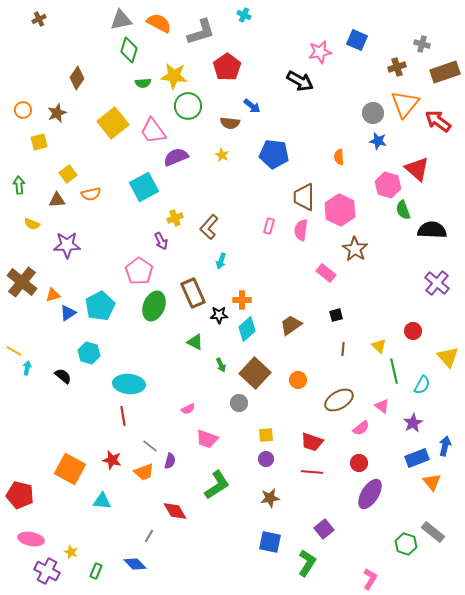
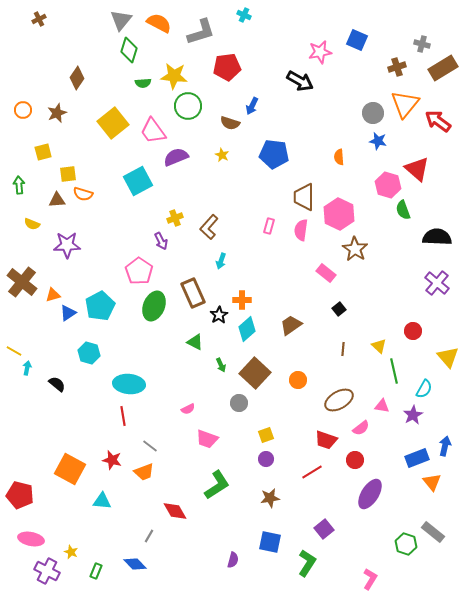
gray triangle at (121, 20): rotated 40 degrees counterclockwise
red pentagon at (227, 67): rotated 28 degrees clockwise
brown rectangle at (445, 72): moved 2 px left, 4 px up; rotated 12 degrees counterclockwise
blue arrow at (252, 106): rotated 78 degrees clockwise
brown semicircle at (230, 123): rotated 12 degrees clockwise
yellow square at (39, 142): moved 4 px right, 10 px down
yellow square at (68, 174): rotated 30 degrees clockwise
cyan square at (144, 187): moved 6 px left, 6 px up
orange semicircle at (91, 194): moved 8 px left; rotated 30 degrees clockwise
pink hexagon at (340, 210): moved 1 px left, 4 px down
black semicircle at (432, 230): moved 5 px right, 7 px down
black star at (219, 315): rotated 30 degrees counterclockwise
black square at (336, 315): moved 3 px right, 6 px up; rotated 24 degrees counterclockwise
black semicircle at (63, 376): moved 6 px left, 8 px down
cyan semicircle at (422, 385): moved 2 px right, 4 px down
pink triangle at (382, 406): rotated 28 degrees counterclockwise
purple star at (413, 423): moved 8 px up
yellow square at (266, 435): rotated 14 degrees counterclockwise
red trapezoid at (312, 442): moved 14 px right, 2 px up
purple semicircle at (170, 461): moved 63 px right, 99 px down
red circle at (359, 463): moved 4 px left, 3 px up
red line at (312, 472): rotated 35 degrees counterclockwise
